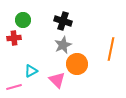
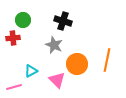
red cross: moved 1 px left
gray star: moved 9 px left; rotated 24 degrees counterclockwise
orange line: moved 4 px left, 11 px down
